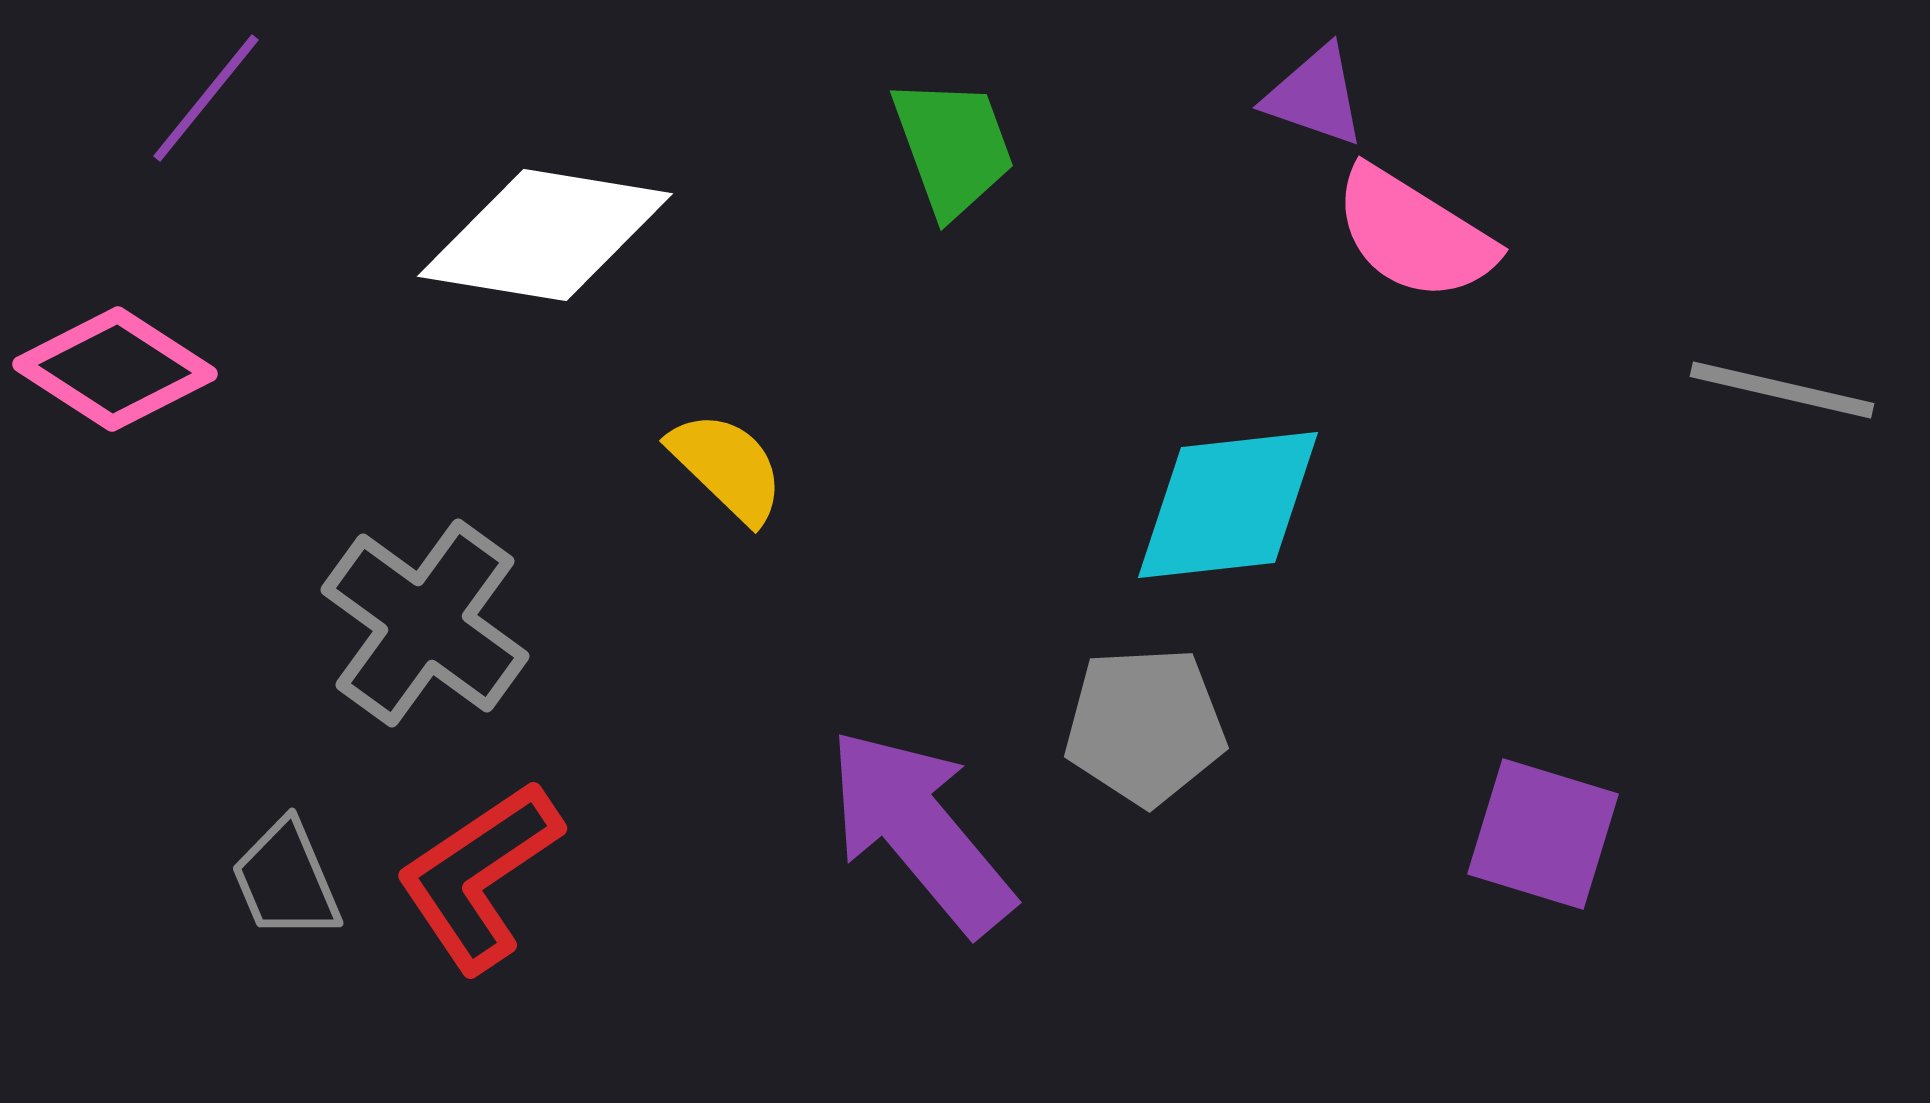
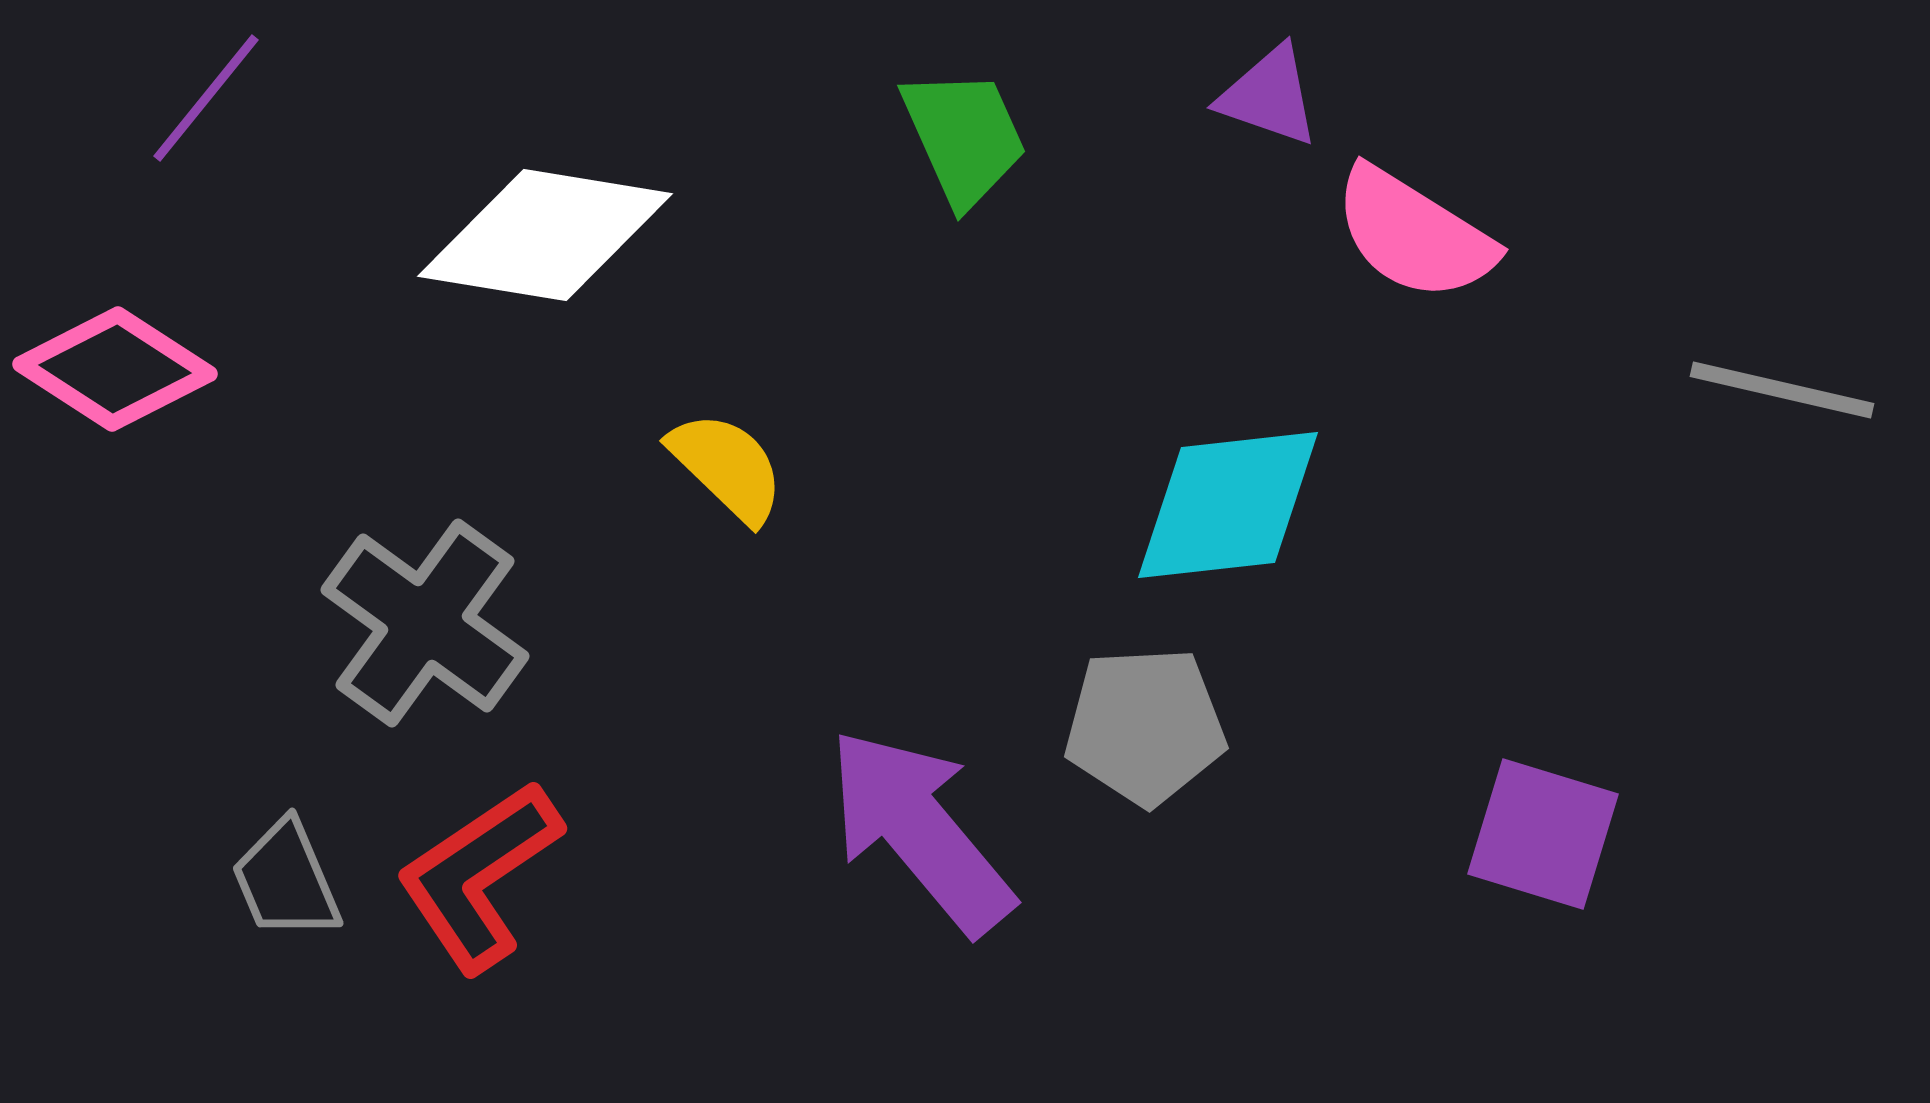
purple triangle: moved 46 px left
green trapezoid: moved 11 px right, 10 px up; rotated 4 degrees counterclockwise
